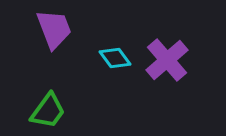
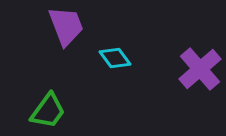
purple trapezoid: moved 12 px right, 3 px up
purple cross: moved 33 px right, 9 px down
